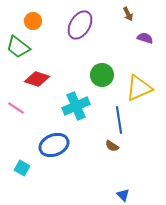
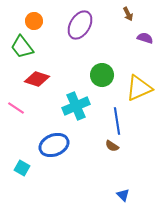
orange circle: moved 1 px right
green trapezoid: moved 4 px right; rotated 15 degrees clockwise
blue line: moved 2 px left, 1 px down
